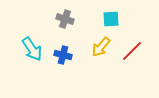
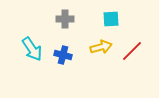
gray cross: rotated 18 degrees counterclockwise
yellow arrow: rotated 145 degrees counterclockwise
